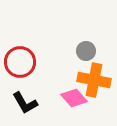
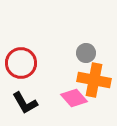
gray circle: moved 2 px down
red circle: moved 1 px right, 1 px down
